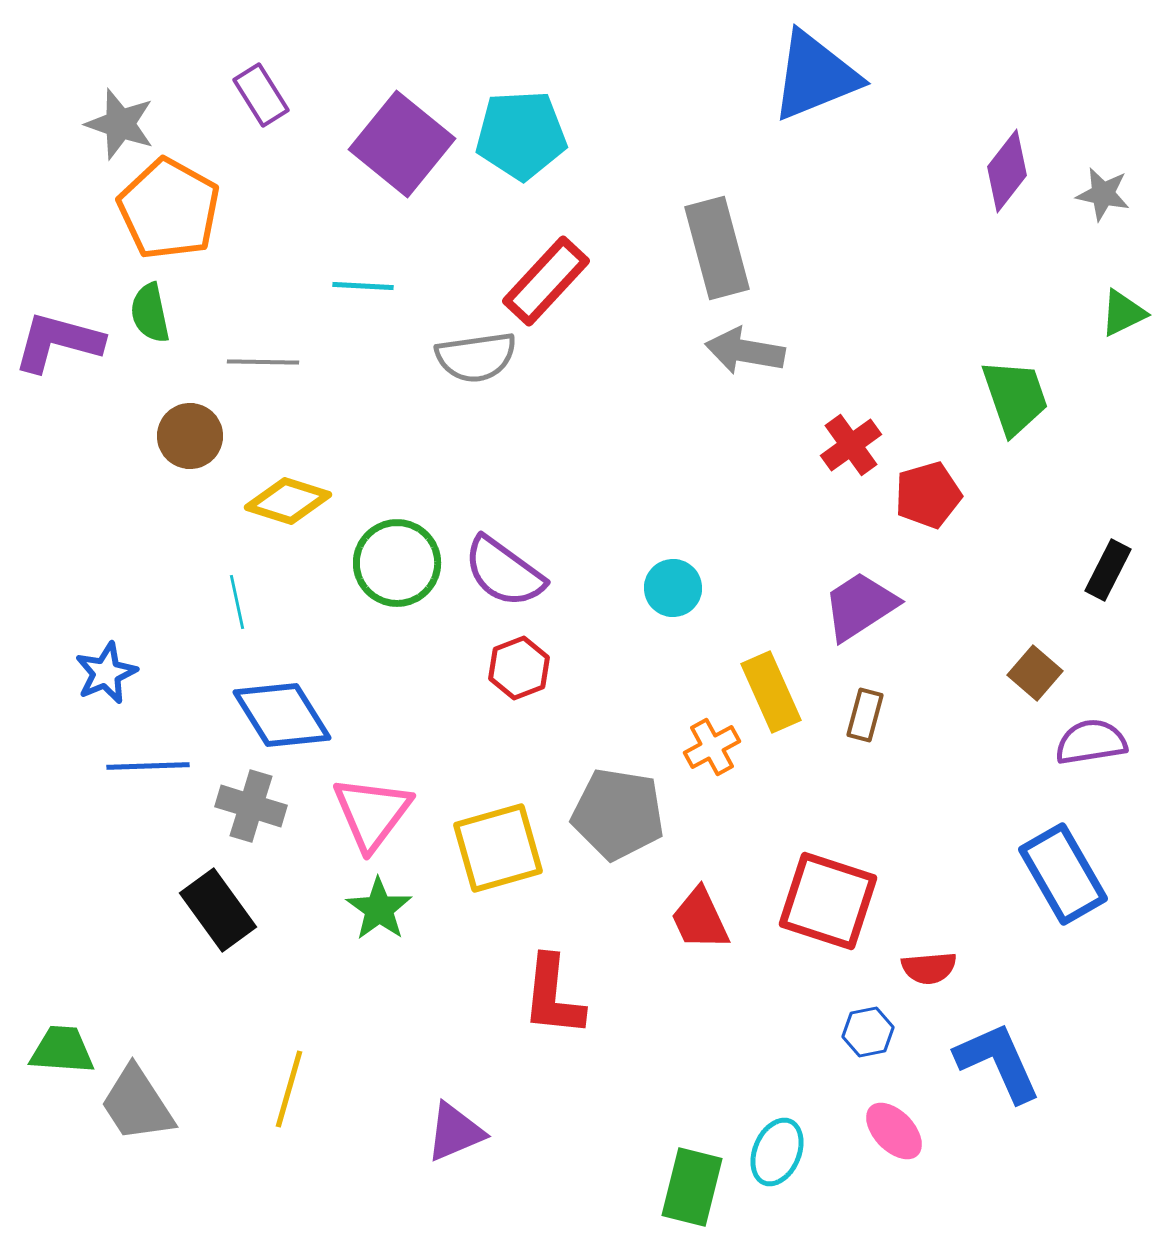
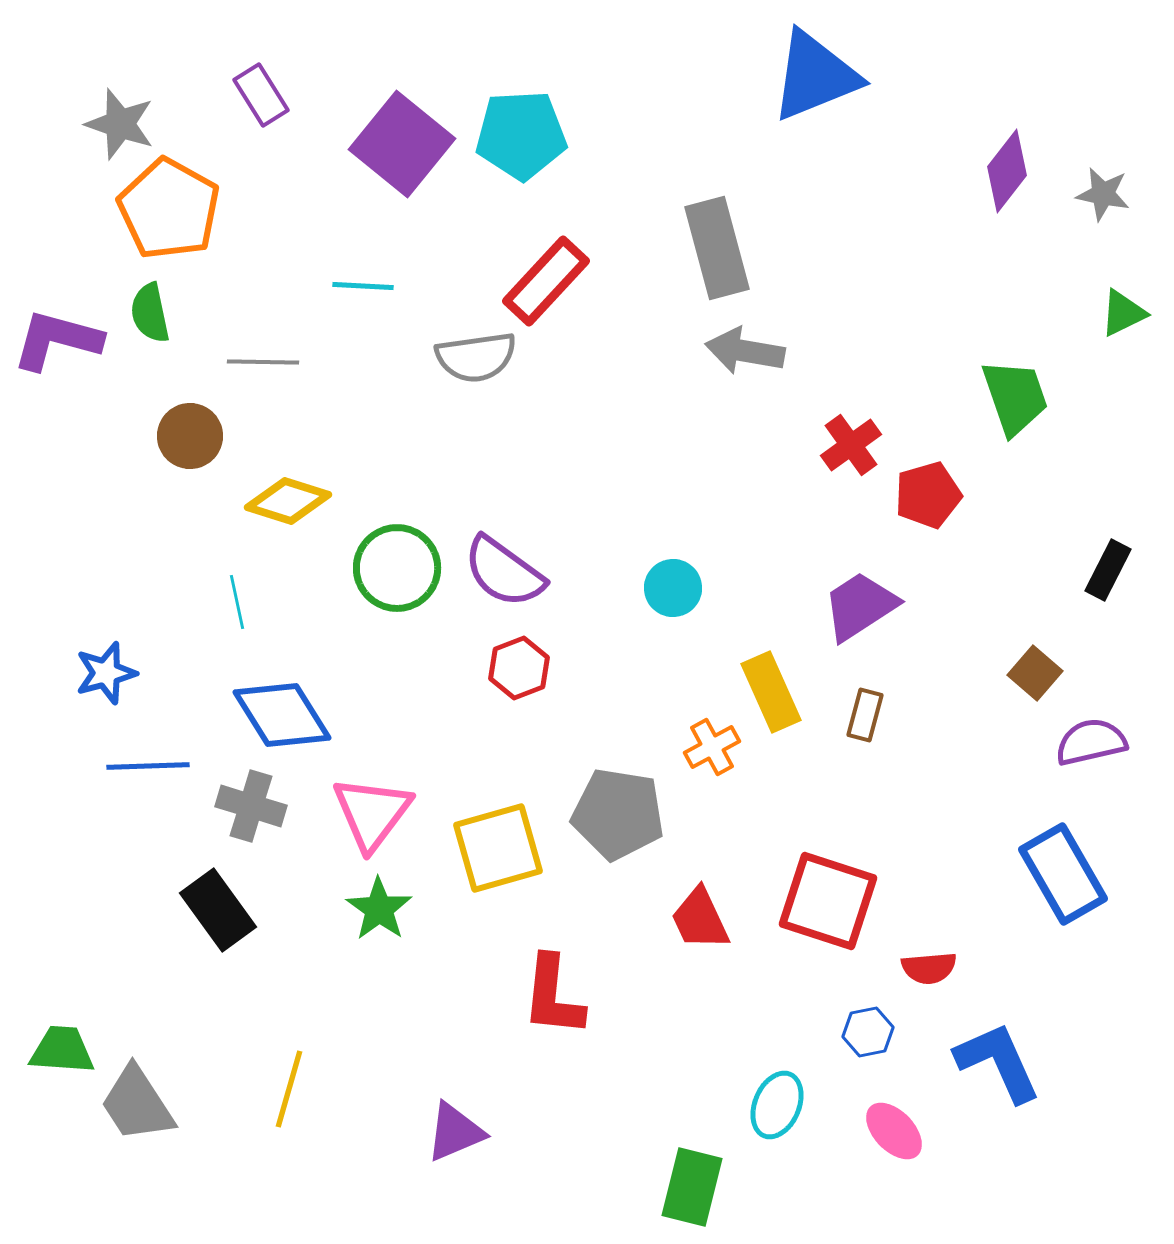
purple L-shape at (58, 342): moved 1 px left, 2 px up
green circle at (397, 563): moved 5 px down
blue star at (106, 673): rotated 8 degrees clockwise
purple semicircle at (1091, 742): rotated 4 degrees counterclockwise
cyan ellipse at (777, 1152): moved 47 px up
